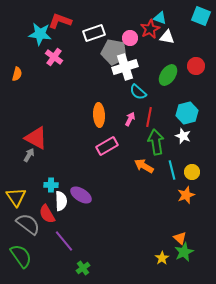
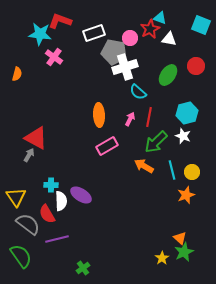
cyan square: moved 9 px down
white triangle: moved 2 px right, 2 px down
green arrow: rotated 125 degrees counterclockwise
purple line: moved 7 px left, 2 px up; rotated 65 degrees counterclockwise
